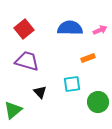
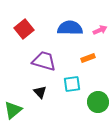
purple trapezoid: moved 17 px right
